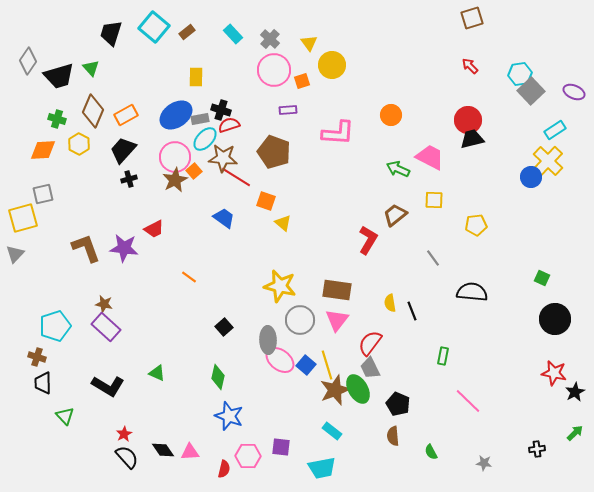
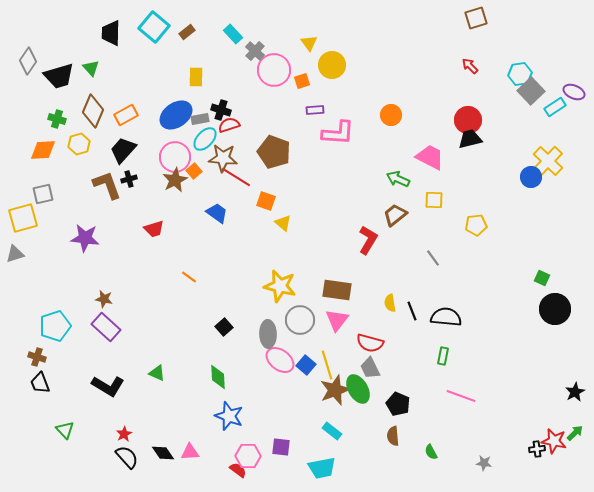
brown square at (472, 18): moved 4 px right
black trapezoid at (111, 33): rotated 16 degrees counterclockwise
gray cross at (270, 39): moved 15 px left, 12 px down
purple rectangle at (288, 110): moved 27 px right
cyan rectangle at (555, 130): moved 23 px up
black trapezoid at (472, 139): moved 2 px left
yellow hexagon at (79, 144): rotated 15 degrees clockwise
green arrow at (398, 169): moved 10 px down
blue trapezoid at (224, 218): moved 7 px left, 5 px up
red trapezoid at (154, 229): rotated 10 degrees clockwise
brown L-shape at (86, 248): moved 21 px right, 63 px up
purple star at (124, 248): moved 39 px left, 10 px up
gray triangle at (15, 254): rotated 30 degrees clockwise
black semicircle at (472, 292): moved 26 px left, 25 px down
brown star at (104, 304): moved 5 px up
black circle at (555, 319): moved 10 px up
gray ellipse at (268, 340): moved 6 px up
red semicircle at (370, 343): rotated 112 degrees counterclockwise
red star at (554, 373): moved 68 px down
green diamond at (218, 377): rotated 15 degrees counterclockwise
black trapezoid at (43, 383): moved 3 px left; rotated 20 degrees counterclockwise
pink line at (468, 401): moved 7 px left, 5 px up; rotated 24 degrees counterclockwise
green triangle at (65, 416): moved 14 px down
black diamond at (163, 450): moved 3 px down
red semicircle at (224, 469): moved 14 px right, 1 px down; rotated 66 degrees counterclockwise
